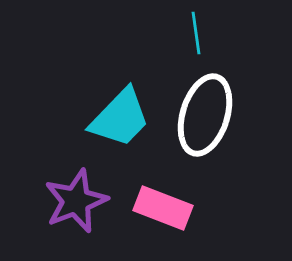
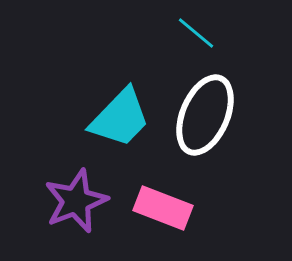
cyan line: rotated 42 degrees counterclockwise
white ellipse: rotated 6 degrees clockwise
